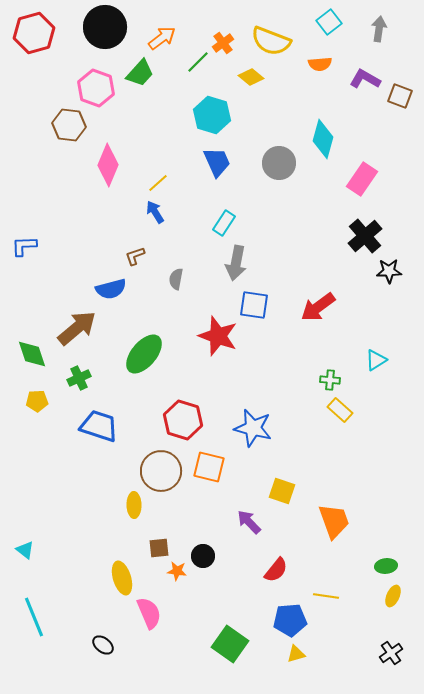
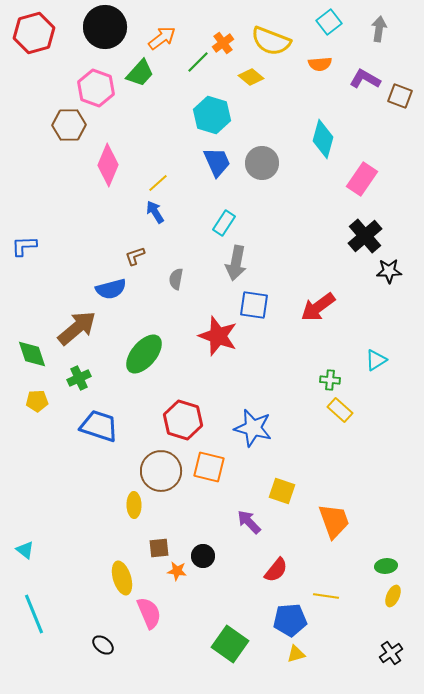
brown hexagon at (69, 125): rotated 8 degrees counterclockwise
gray circle at (279, 163): moved 17 px left
cyan line at (34, 617): moved 3 px up
